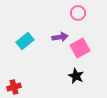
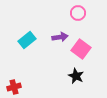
cyan rectangle: moved 2 px right, 1 px up
pink square: moved 1 px right, 1 px down; rotated 24 degrees counterclockwise
